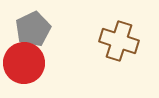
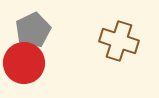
gray pentagon: moved 1 px down
